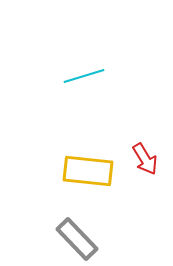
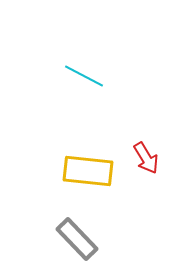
cyan line: rotated 45 degrees clockwise
red arrow: moved 1 px right, 1 px up
